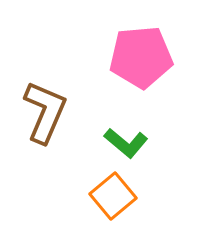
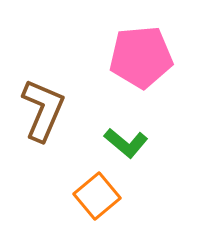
brown L-shape: moved 2 px left, 2 px up
orange square: moved 16 px left
